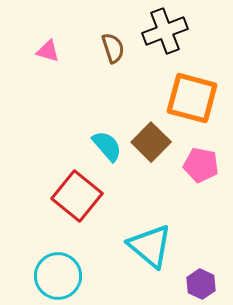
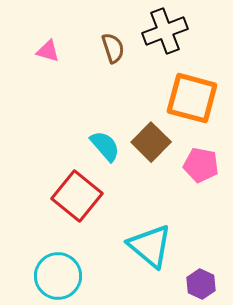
cyan semicircle: moved 2 px left
